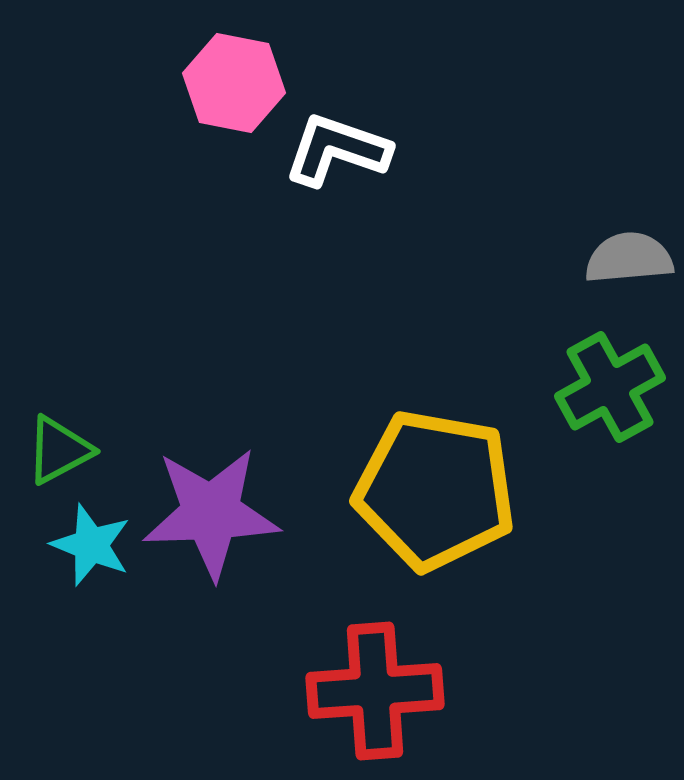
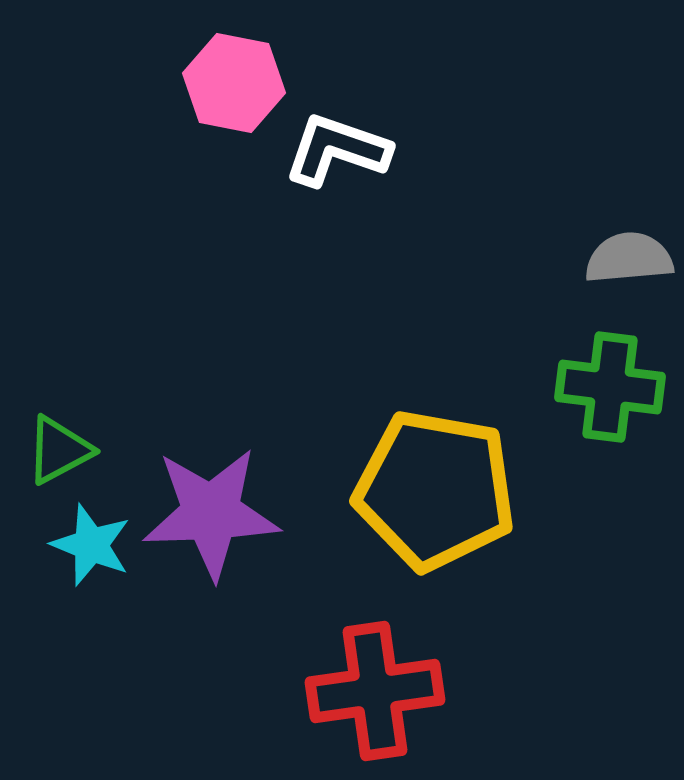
green cross: rotated 36 degrees clockwise
red cross: rotated 4 degrees counterclockwise
